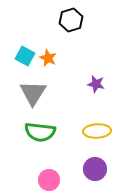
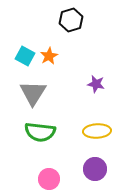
orange star: moved 1 px right, 2 px up; rotated 18 degrees clockwise
pink circle: moved 1 px up
